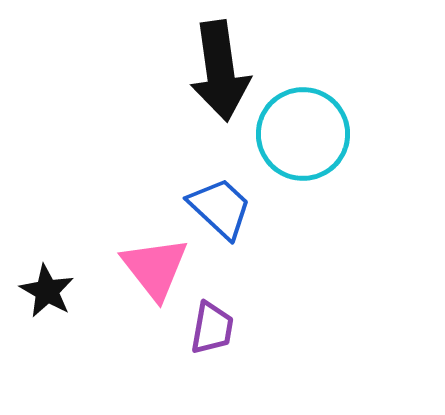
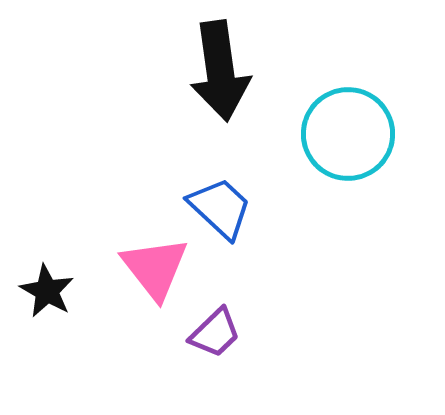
cyan circle: moved 45 px right
purple trapezoid: moved 3 px right, 5 px down; rotated 36 degrees clockwise
